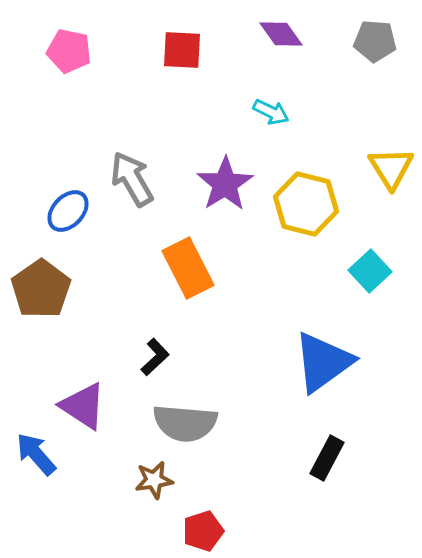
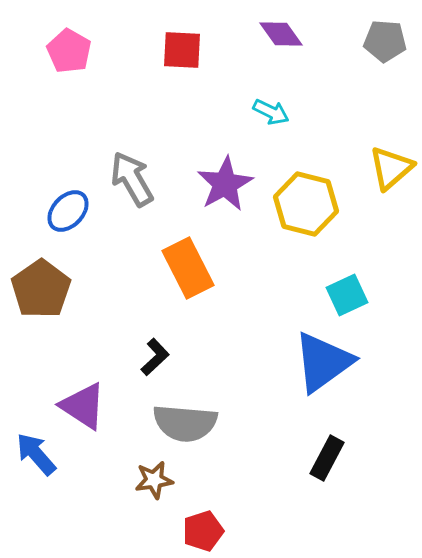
gray pentagon: moved 10 px right
pink pentagon: rotated 18 degrees clockwise
yellow triangle: rotated 21 degrees clockwise
purple star: rotated 4 degrees clockwise
cyan square: moved 23 px left, 24 px down; rotated 18 degrees clockwise
